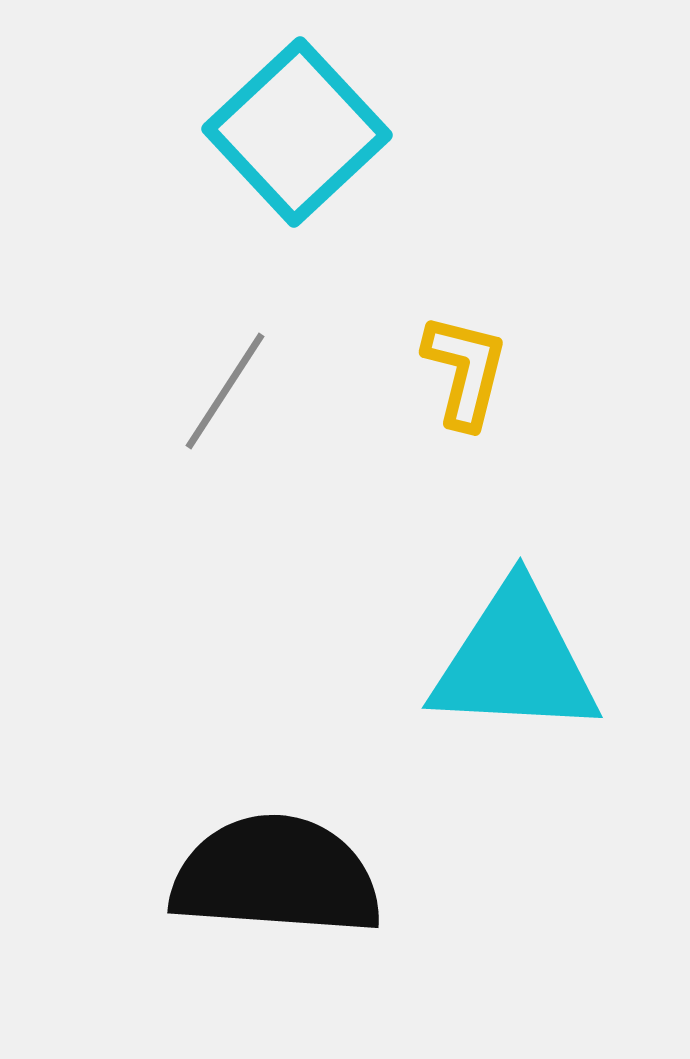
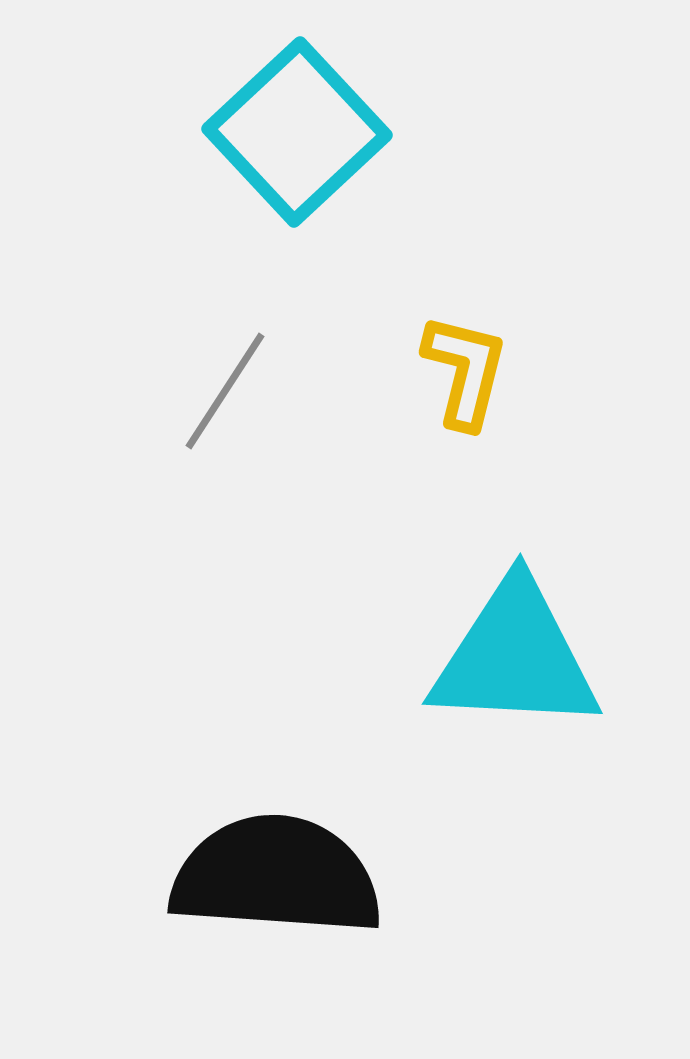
cyan triangle: moved 4 px up
